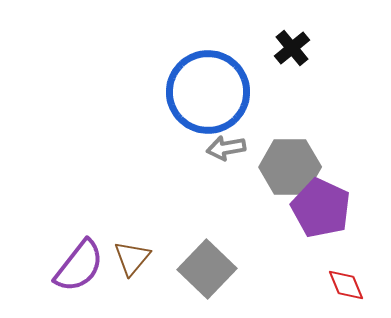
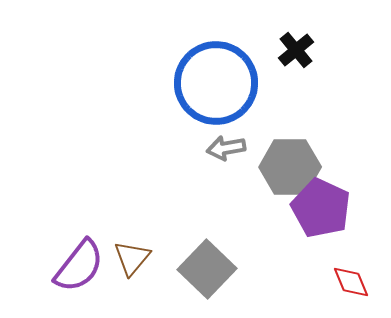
black cross: moved 4 px right, 2 px down
blue circle: moved 8 px right, 9 px up
red diamond: moved 5 px right, 3 px up
